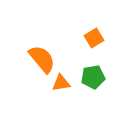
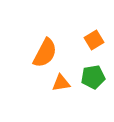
orange square: moved 2 px down
orange semicircle: moved 3 px right, 6 px up; rotated 68 degrees clockwise
